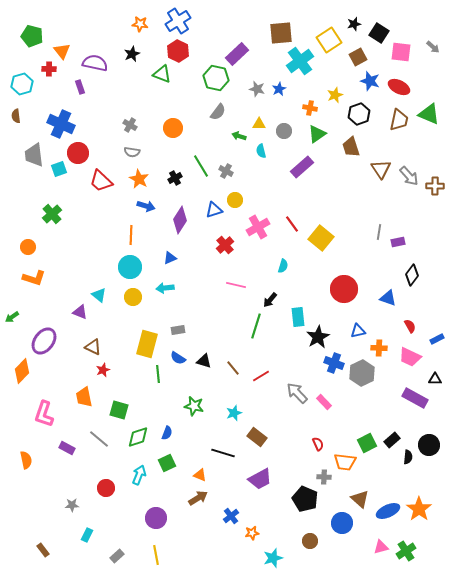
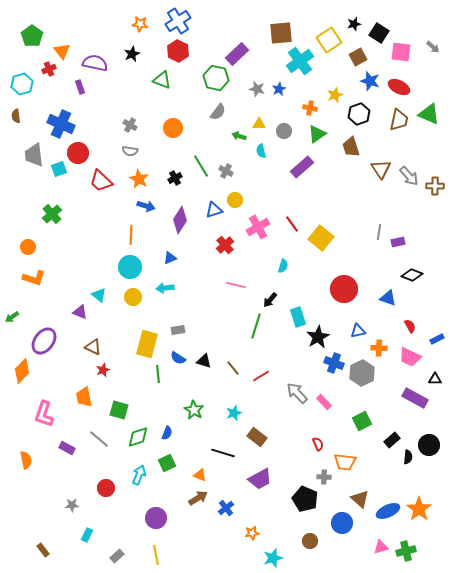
green pentagon at (32, 36): rotated 20 degrees clockwise
red cross at (49, 69): rotated 24 degrees counterclockwise
green triangle at (162, 74): moved 6 px down
gray semicircle at (132, 152): moved 2 px left, 1 px up
black diamond at (412, 275): rotated 75 degrees clockwise
cyan rectangle at (298, 317): rotated 12 degrees counterclockwise
green star at (194, 406): moved 4 px down; rotated 18 degrees clockwise
green square at (367, 443): moved 5 px left, 22 px up
blue cross at (231, 516): moved 5 px left, 8 px up
green cross at (406, 551): rotated 18 degrees clockwise
